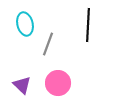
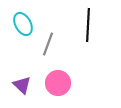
cyan ellipse: moved 2 px left; rotated 15 degrees counterclockwise
